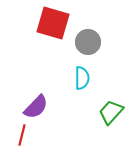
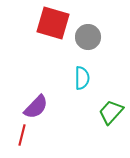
gray circle: moved 5 px up
